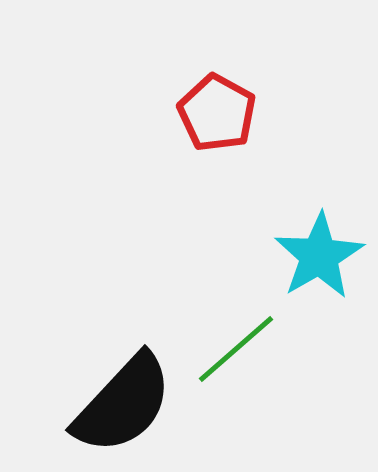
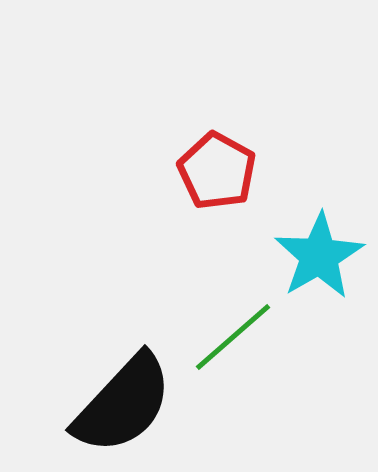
red pentagon: moved 58 px down
green line: moved 3 px left, 12 px up
